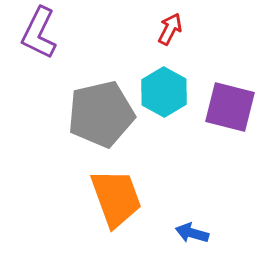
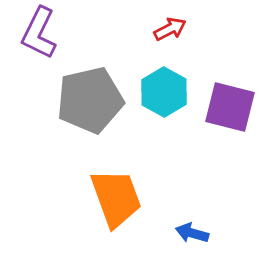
red arrow: rotated 36 degrees clockwise
gray pentagon: moved 11 px left, 14 px up
